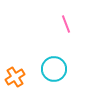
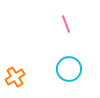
cyan circle: moved 15 px right
